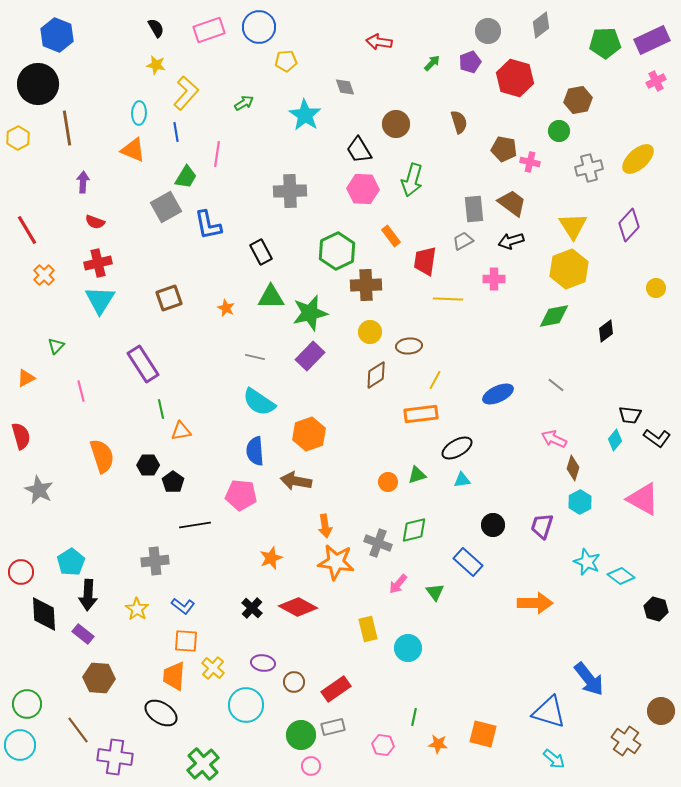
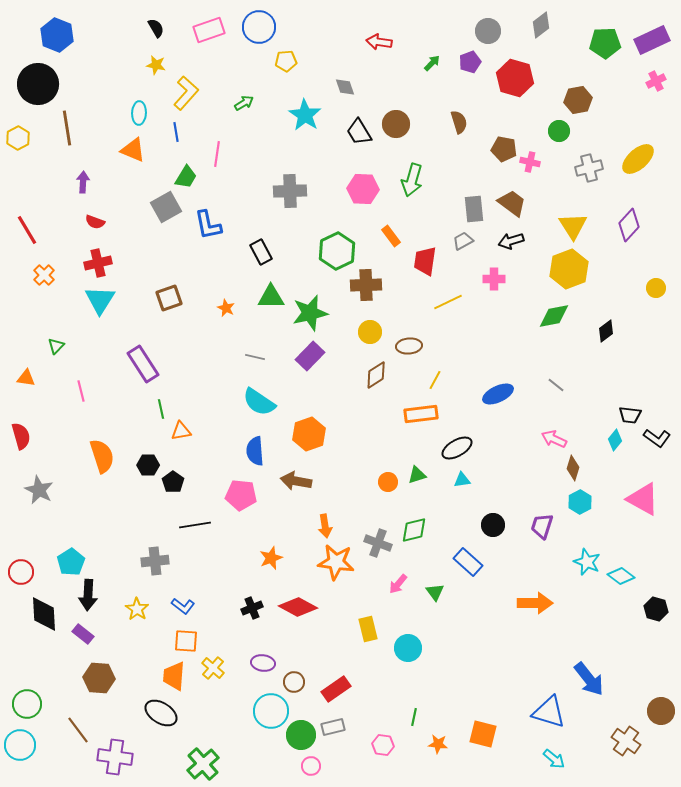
black trapezoid at (359, 150): moved 18 px up
yellow line at (448, 299): moved 3 px down; rotated 28 degrees counterclockwise
orange triangle at (26, 378): rotated 36 degrees clockwise
black cross at (252, 608): rotated 25 degrees clockwise
cyan circle at (246, 705): moved 25 px right, 6 px down
